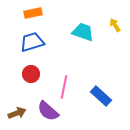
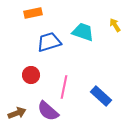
blue trapezoid: moved 17 px right
red circle: moved 1 px down
